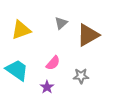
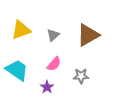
gray triangle: moved 8 px left, 12 px down
pink semicircle: moved 1 px right, 1 px down
